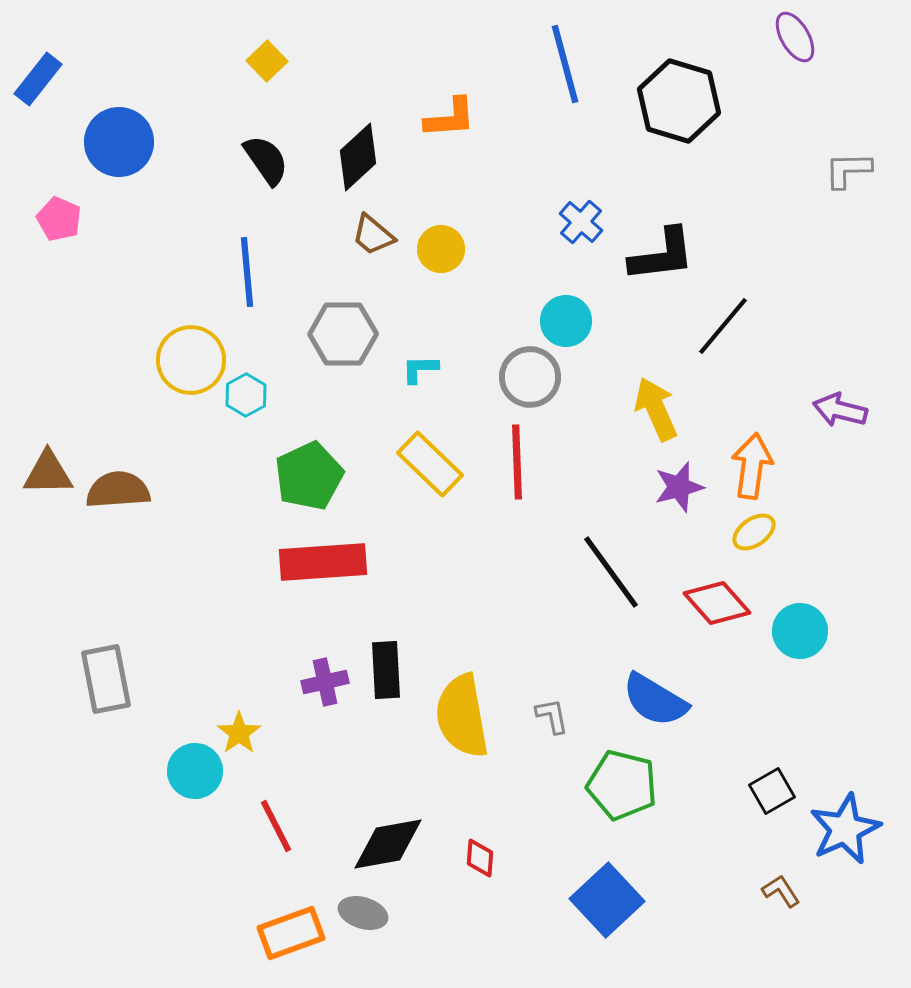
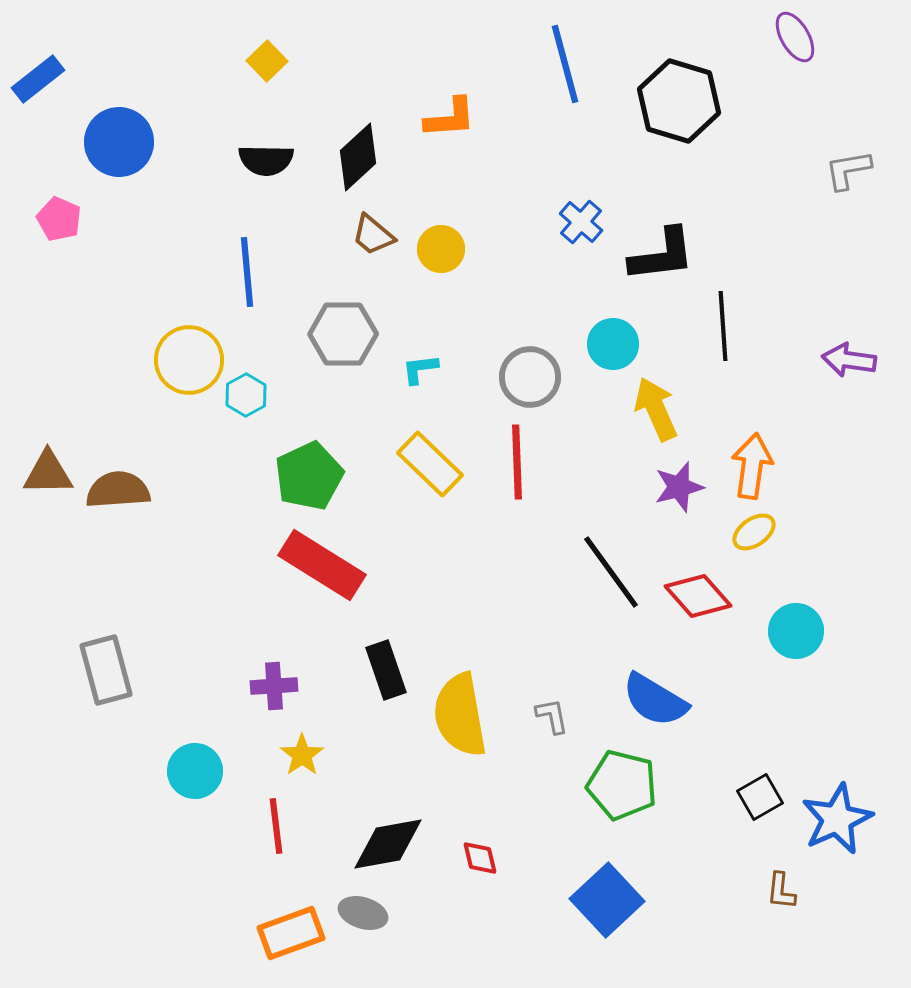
blue rectangle at (38, 79): rotated 14 degrees clockwise
black semicircle at (266, 160): rotated 126 degrees clockwise
gray L-shape at (848, 170): rotated 9 degrees counterclockwise
cyan circle at (566, 321): moved 47 px right, 23 px down
black line at (723, 326): rotated 44 degrees counterclockwise
yellow circle at (191, 360): moved 2 px left
cyan L-shape at (420, 369): rotated 6 degrees counterclockwise
purple arrow at (840, 410): moved 9 px right, 50 px up; rotated 6 degrees counterclockwise
red rectangle at (323, 562): moved 1 px left, 3 px down; rotated 36 degrees clockwise
red diamond at (717, 603): moved 19 px left, 7 px up
cyan circle at (800, 631): moved 4 px left
black rectangle at (386, 670): rotated 16 degrees counterclockwise
gray rectangle at (106, 679): moved 9 px up; rotated 4 degrees counterclockwise
purple cross at (325, 682): moved 51 px left, 4 px down; rotated 9 degrees clockwise
yellow semicircle at (462, 716): moved 2 px left, 1 px up
yellow star at (239, 733): moved 63 px right, 22 px down
black square at (772, 791): moved 12 px left, 6 px down
red line at (276, 826): rotated 20 degrees clockwise
blue star at (845, 829): moved 8 px left, 10 px up
red diamond at (480, 858): rotated 18 degrees counterclockwise
brown L-shape at (781, 891): rotated 141 degrees counterclockwise
